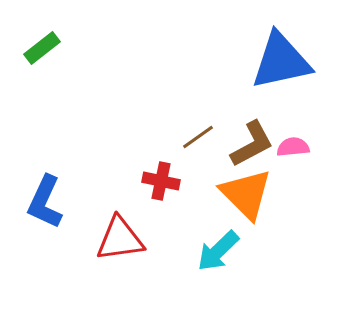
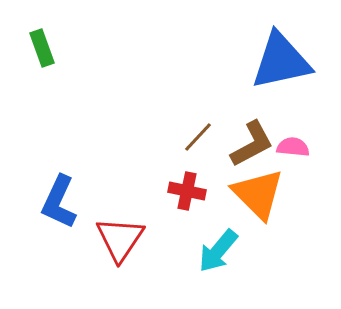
green rectangle: rotated 72 degrees counterclockwise
brown line: rotated 12 degrees counterclockwise
pink semicircle: rotated 12 degrees clockwise
red cross: moved 26 px right, 10 px down
orange triangle: moved 12 px right
blue L-shape: moved 14 px right
red triangle: rotated 48 degrees counterclockwise
cyan arrow: rotated 6 degrees counterclockwise
